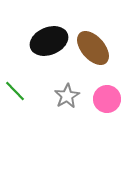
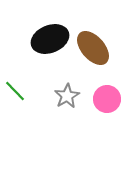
black ellipse: moved 1 px right, 2 px up
